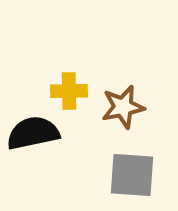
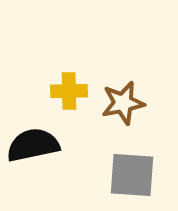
brown star: moved 4 px up
black semicircle: moved 12 px down
